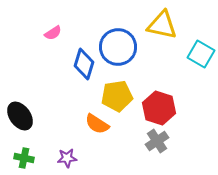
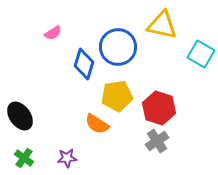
green cross: rotated 24 degrees clockwise
